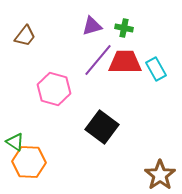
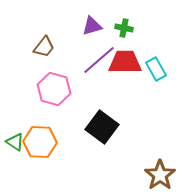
brown trapezoid: moved 19 px right, 11 px down
purple line: moved 1 px right; rotated 9 degrees clockwise
orange hexagon: moved 11 px right, 20 px up
